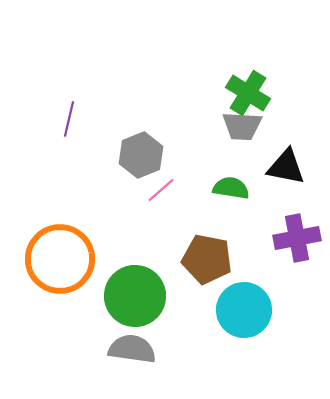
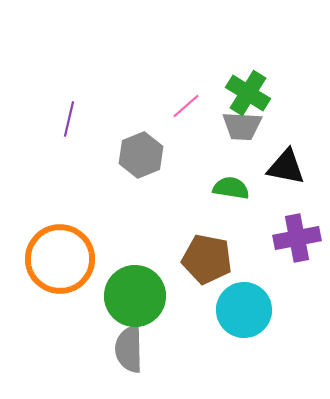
pink line: moved 25 px right, 84 px up
gray semicircle: moved 3 px left; rotated 99 degrees counterclockwise
